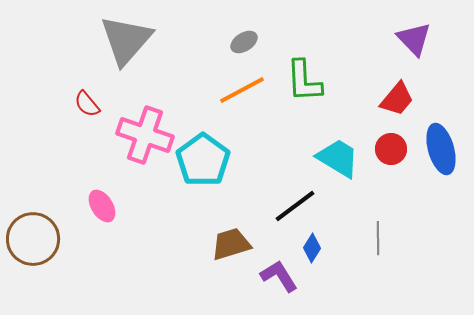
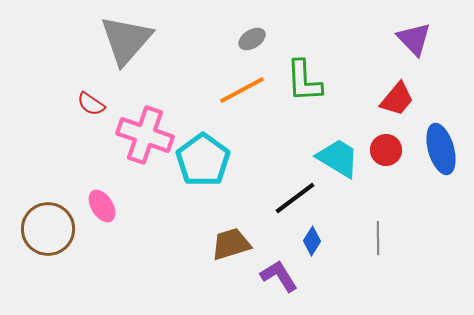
gray ellipse: moved 8 px right, 3 px up
red semicircle: moved 4 px right; rotated 16 degrees counterclockwise
red circle: moved 5 px left, 1 px down
black line: moved 8 px up
brown circle: moved 15 px right, 10 px up
blue diamond: moved 7 px up
